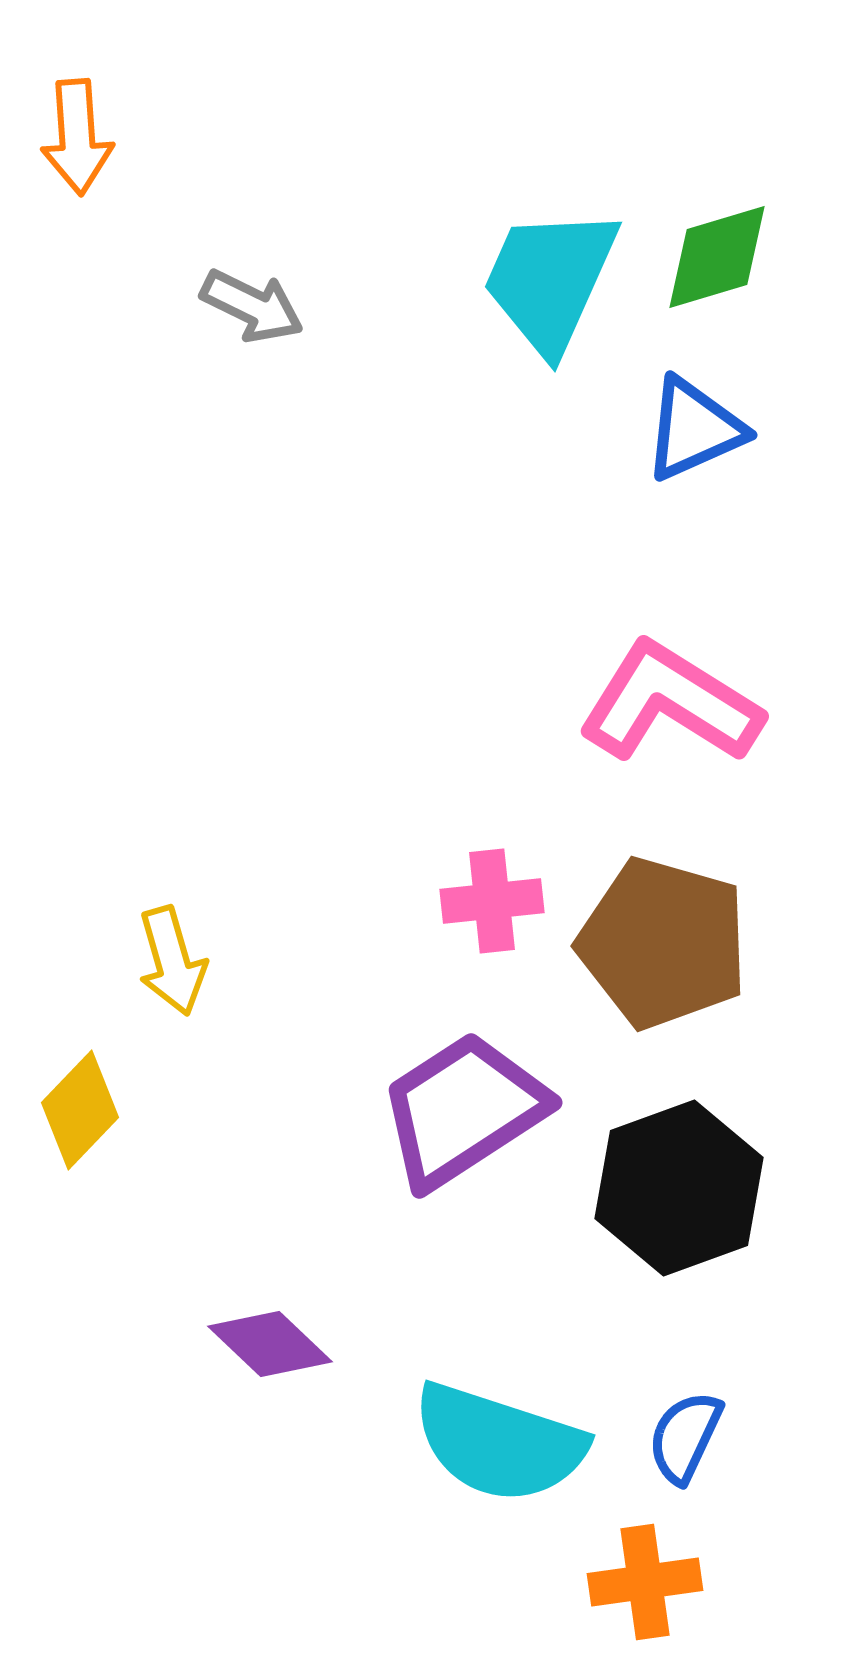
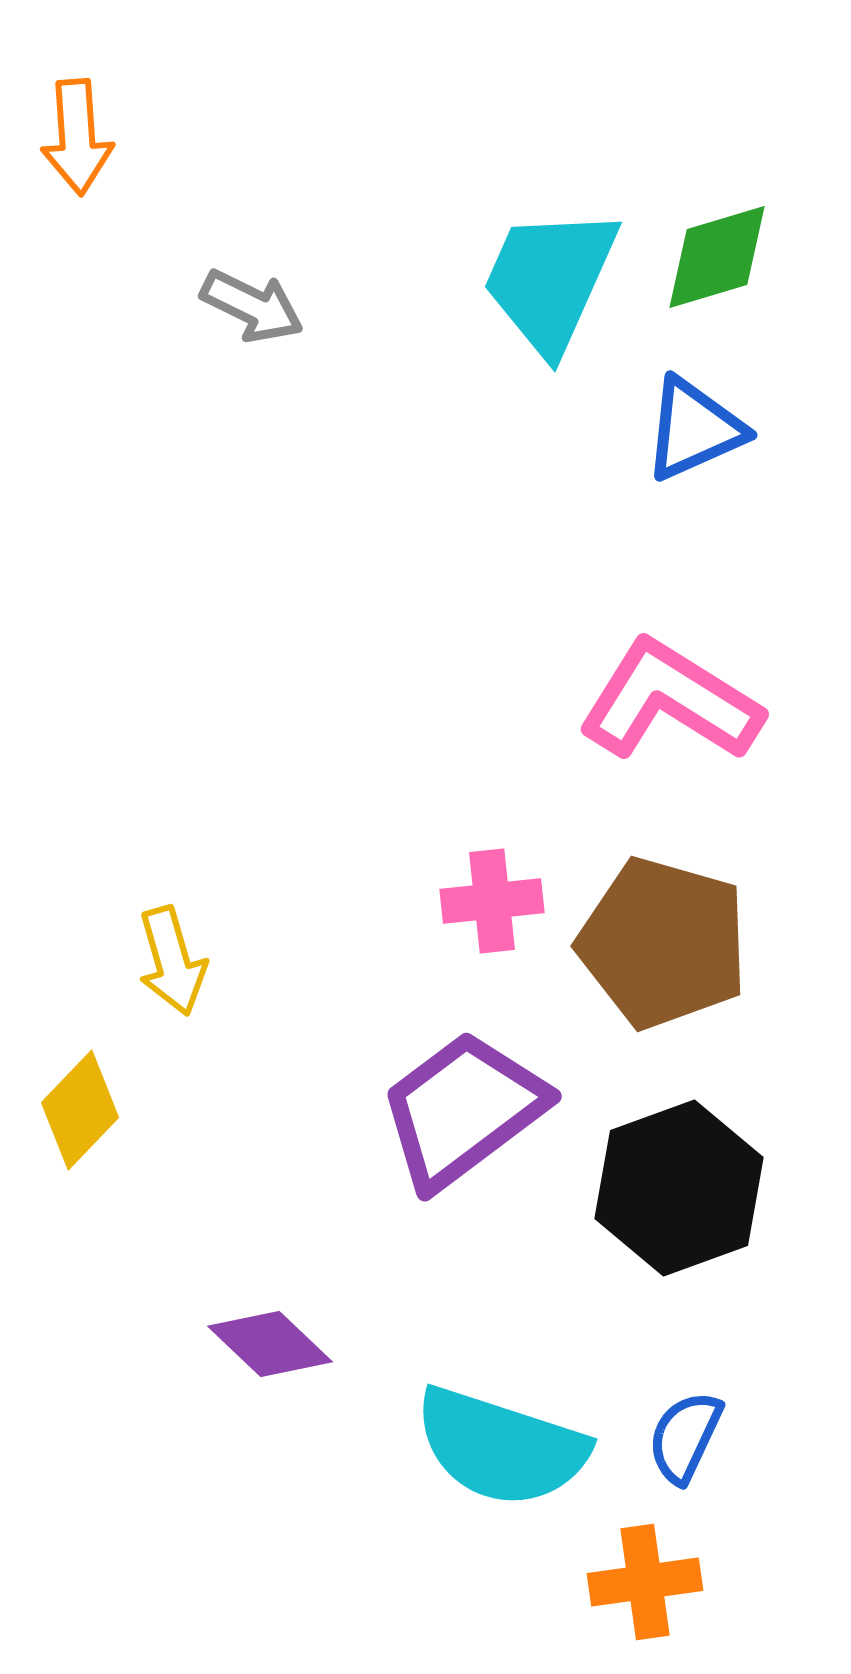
pink L-shape: moved 2 px up
purple trapezoid: rotated 4 degrees counterclockwise
cyan semicircle: moved 2 px right, 4 px down
